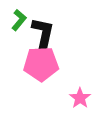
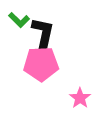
green L-shape: rotated 95 degrees clockwise
